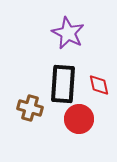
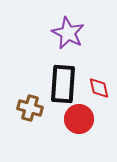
red diamond: moved 3 px down
